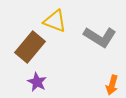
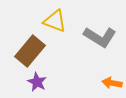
brown rectangle: moved 4 px down
orange arrow: moved 2 px up; rotated 84 degrees clockwise
